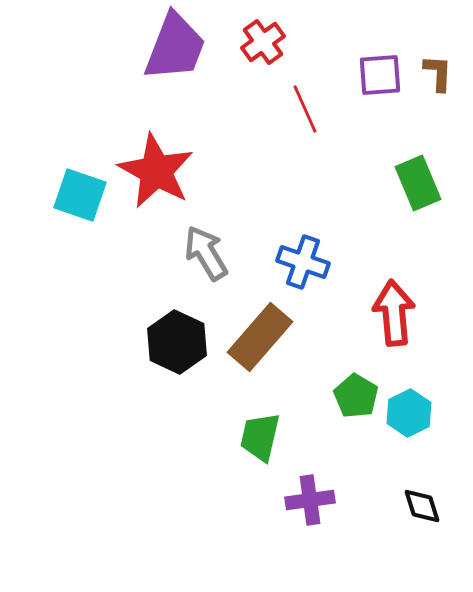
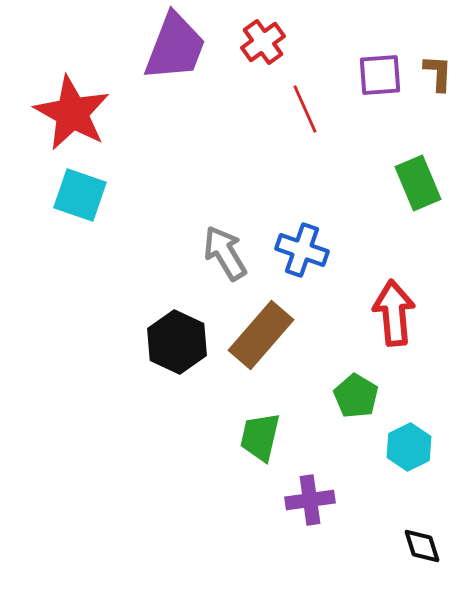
red star: moved 84 px left, 58 px up
gray arrow: moved 19 px right
blue cross: moved 1 px left, 12 px up
brown rectangle: moved 1 px right, 2 px up
cyan hexagon: moved 34 px down
black diamond: moved 40 px down
